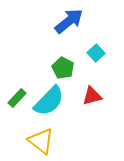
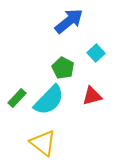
cyan semicircle: moved 1 px up
yellow triangle: moved 2 px right, 2 px down
